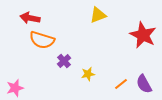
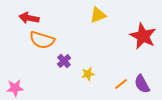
red arrow: moved 1 px left
red star: moved 1 px down
purple semicircle: moved 2 px left
pink star: rotated 12 degrees clockwise
